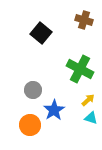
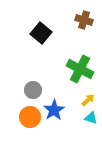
orange circle: moved 8 px up
